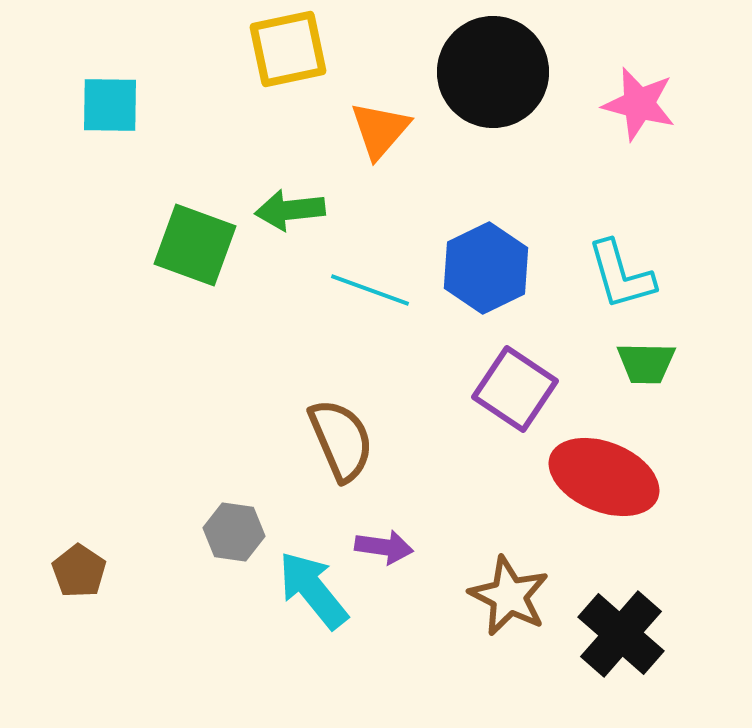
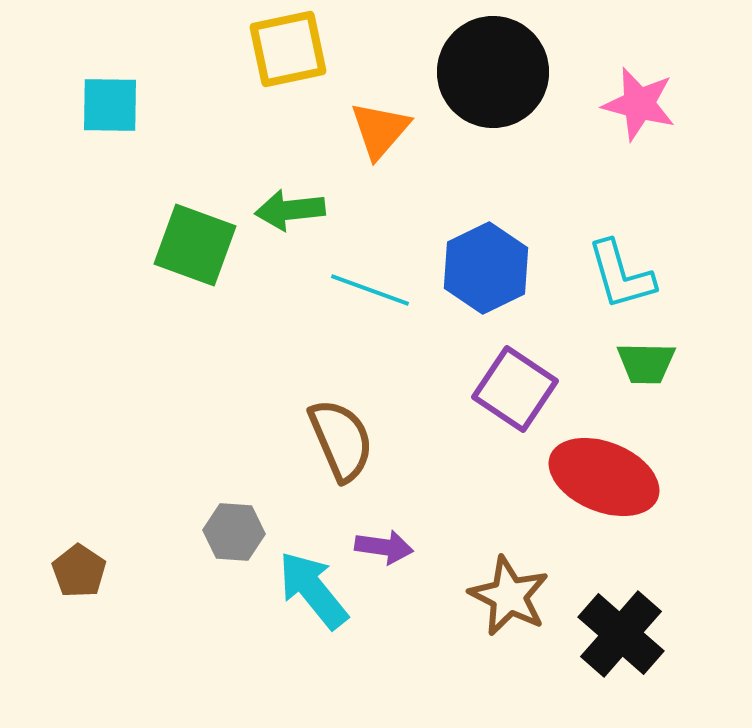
gray hexagon: rotated 4 degrees counterclockwise
